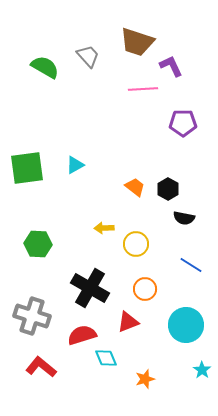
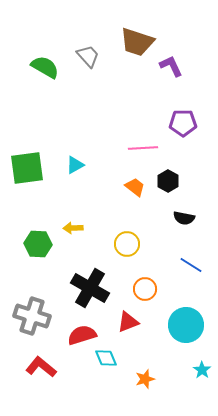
pink line: moved 59 px down
black hexagon: moved 8 px up
yellow arrow: moved 31 px left
yellow circle: moved 9 px left
